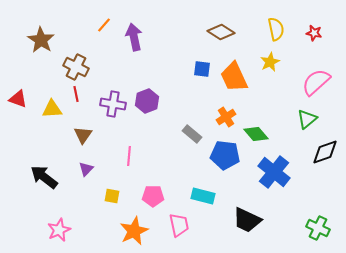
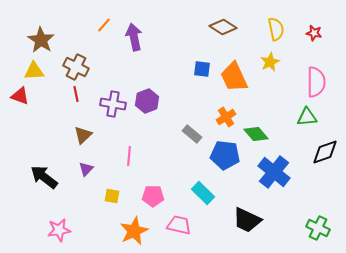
brown diamond: moved 2 px right, 5 px up
pink semicircle: rotated 132 degrees clockwise
red triangle: moved 2 px right, 3 px up
yellow triangle: moved 18 px left, 38 px up
green triangle: moved 2 px up; rotated 35 degrees clockwise
brown triangle: rotated 12 degrees clockwise
cyan rectangle: moved 3 px up; rotated 30 degrees clockwise
pink trapezoid: rotated 65 degrees counterclockwise
pink star: rotated 15 degrees clockwise
